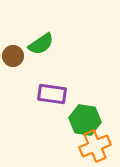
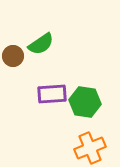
purple rectangle: rotated 12 degrees counterclockwise
green hexagon: moved 18 px up
orange cross: moved 5 px left, 2 px down
